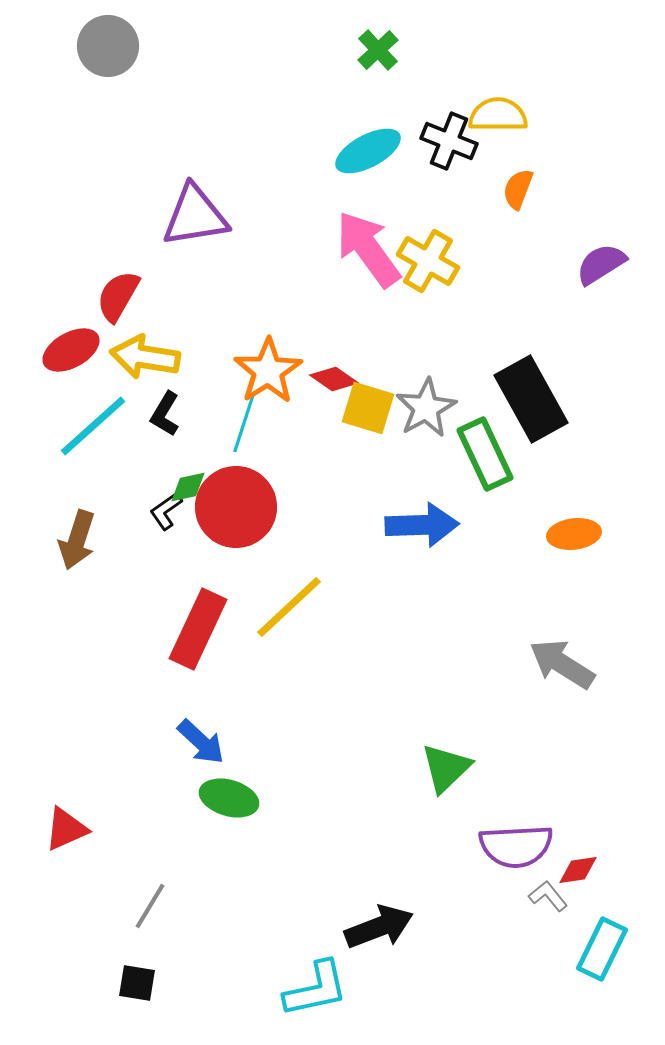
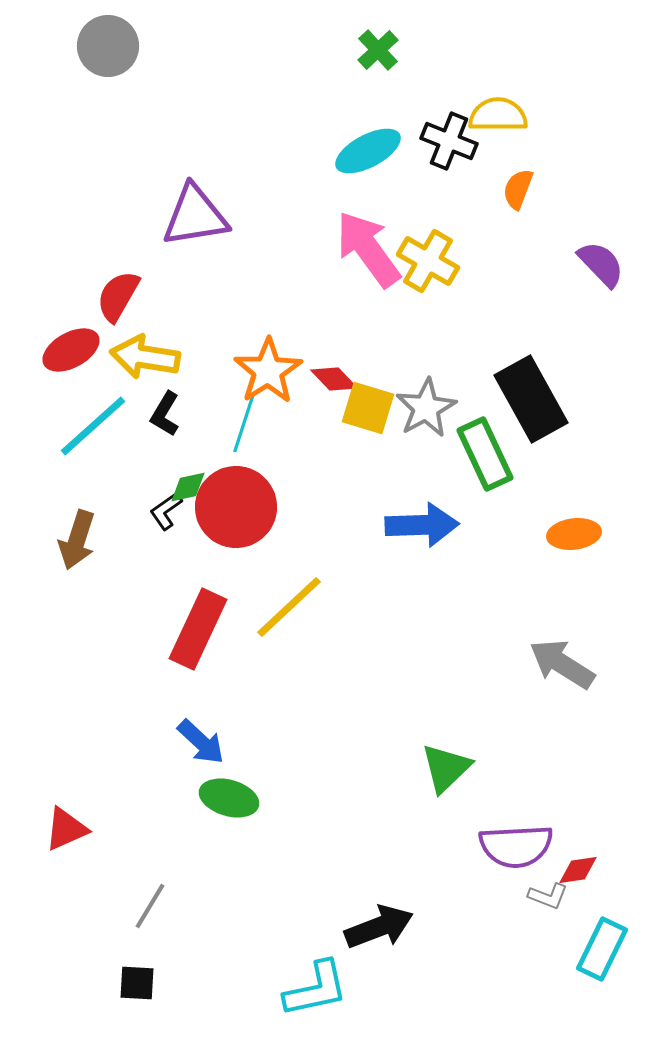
purple semicircle at (601, 264): rotated 78 degrees clockwise
red diamond at (334, 379): rotated 12 degrees clockwise
gray L-shape at (548, 896): rotated 150 degrees clockwise
black square at (137, 983): rotated 6 degrees counterclockwise
